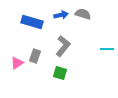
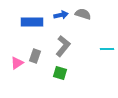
blue rectangle: rotated 15 degrees counterclockwise
